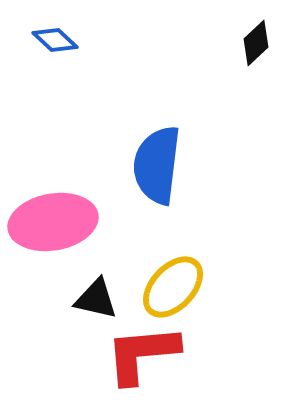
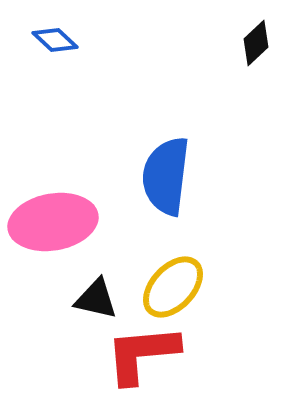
blue semicircle: moved 9 px right, 11 px down
